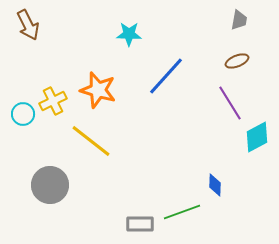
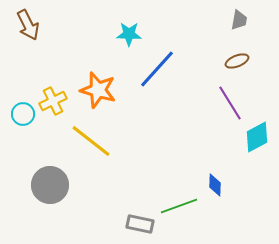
blue line: moved 9 px left, 7 px up
green line: moved 3 px left, 6 px up
gray rectangle: rotated 12 degrees clockwise
